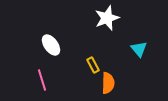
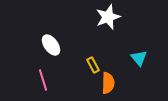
white star: moved 1 px right, 1 px up
cyan triangle: moved 9 px down
pink line: moved 1 px right
